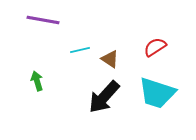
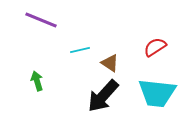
purple line: moved 2 px left; rotated 12 degrees clockwise
brown triangle: moved 4 px down
cyan trapezoid: rotated 12 degrees counterclockwise
black arrow: moved 1 px left, 1 px up
